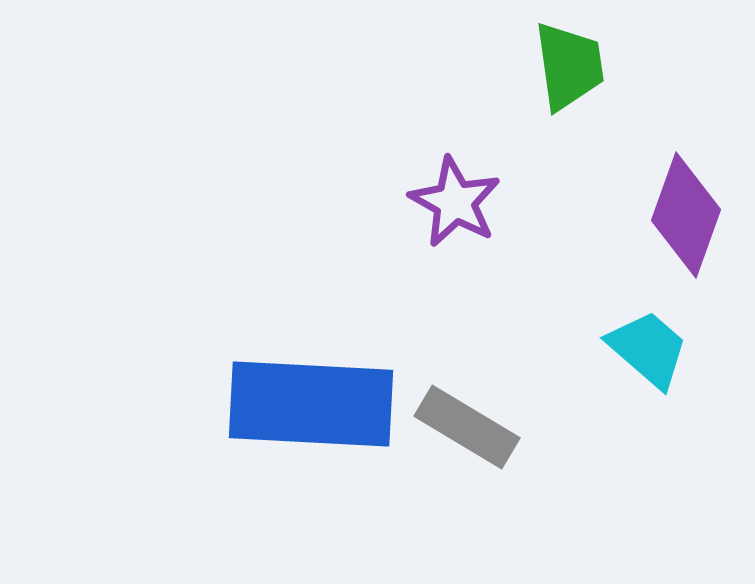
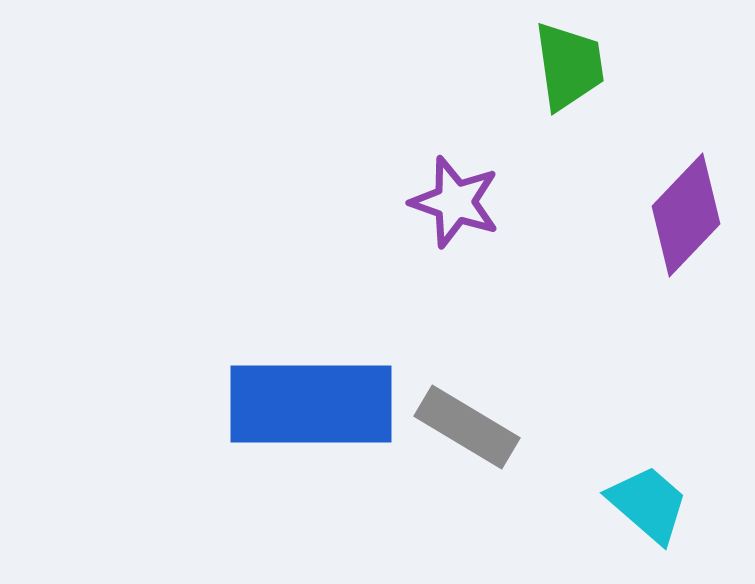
purple star: rotated 10 degrees counterclockwise
purple diamond: rotated 24 degrees clockwise
cyan trapezoid: moved 155 px down
blue rectangle: rotated 3 degrees counterclockwise
